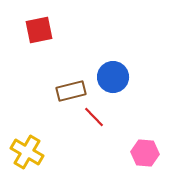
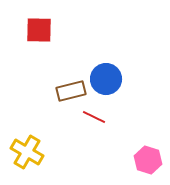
red square: rotated 12 degrees clockwise
blue circle: moved 7 px left, 2 px down
red line: rotated 20 degrees counterclockwise
pink hexagon: moved 3 px right, 7 px down; rotated 12 degrees clockwise
